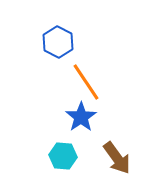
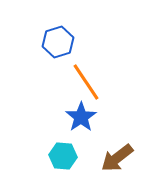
blue hexagon: rotated 16 degrees clockwise
brown arrow: rotated 88 degrees clockwise
